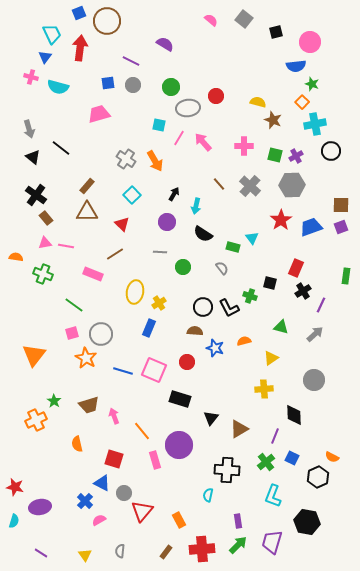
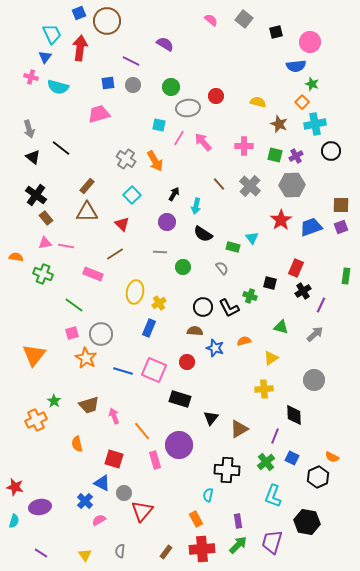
brown star at (273, 120): moved 6 px right, 4 px down
orange rectangle at (179, 520): moved 17 px right, 1 px up
